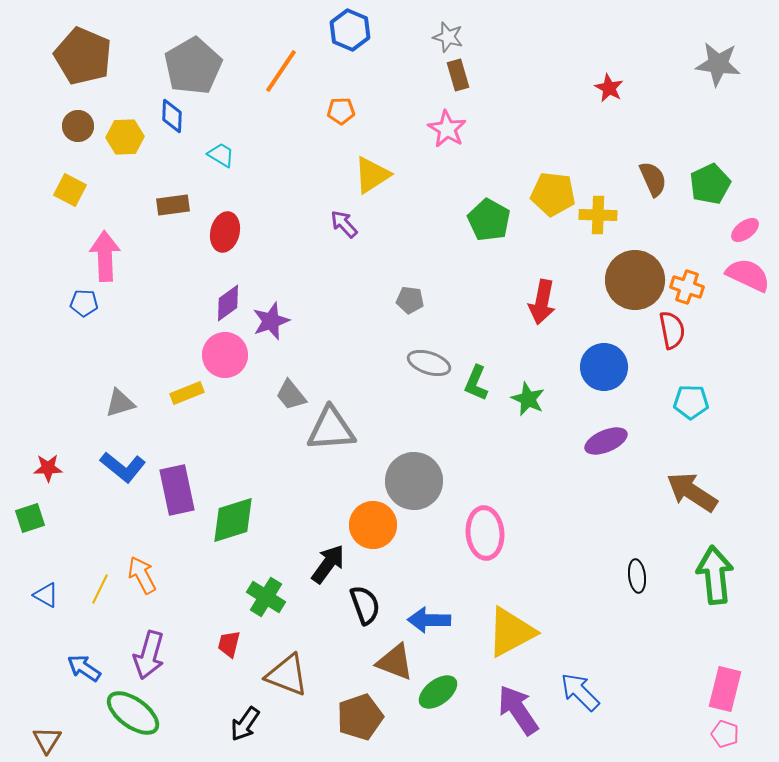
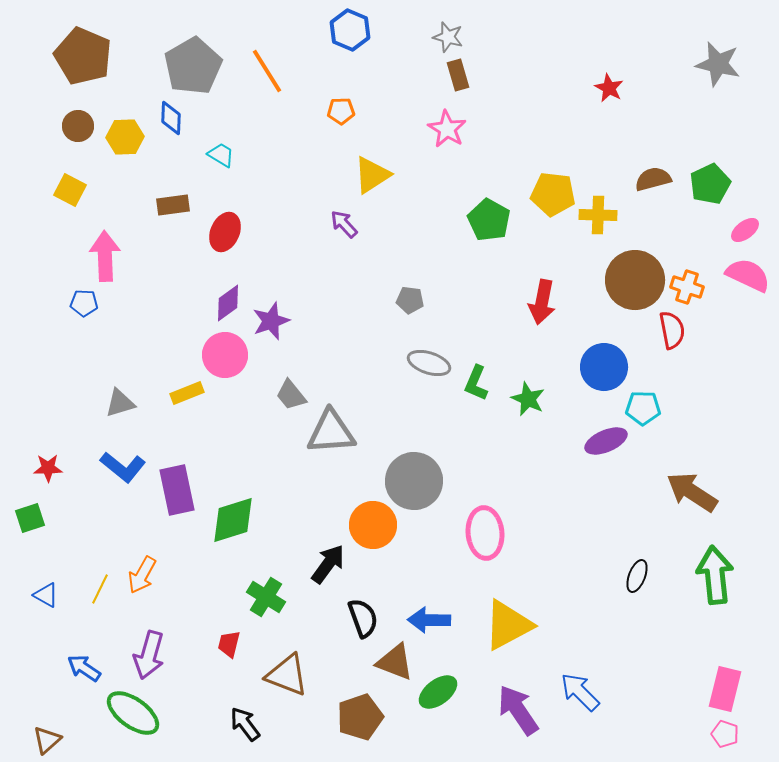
gray star at (718, 64): rotated 6 degrees clockwise
orange line at (281, 71): moved 14 px left; rotated 66 degrees counterclockwise
blue diamond at (172, 116): moved 1 px left, 2 px down
brown semicircle at (653, 179): rotated 81 degrees counterclockwise
red ellipse at (225, 232): rotated 9 degrees clockwise
cyan pentagon at (691, 402): moved 48 px left, 6 px down
gray triangle at (331, 429): moved 3 px down
orange arrow at (142, 575): rotated 123 degrees counterclockwise
black ellipse at (637, 576): rotated 28 degrees clockwise
black semicircle at (365, 605): moved 2 px left, 13 px down
yellow triangle at (511, 632): moved 3 px left, 7 px up
black arrow at (245, 724): rotated 108 degrees clockwise
brown triangle at (47, 740): rotated 16 degrees clockwise
